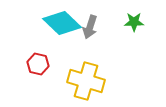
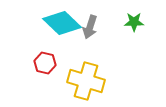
red hexagon: moved 7 px right, 1 px up
